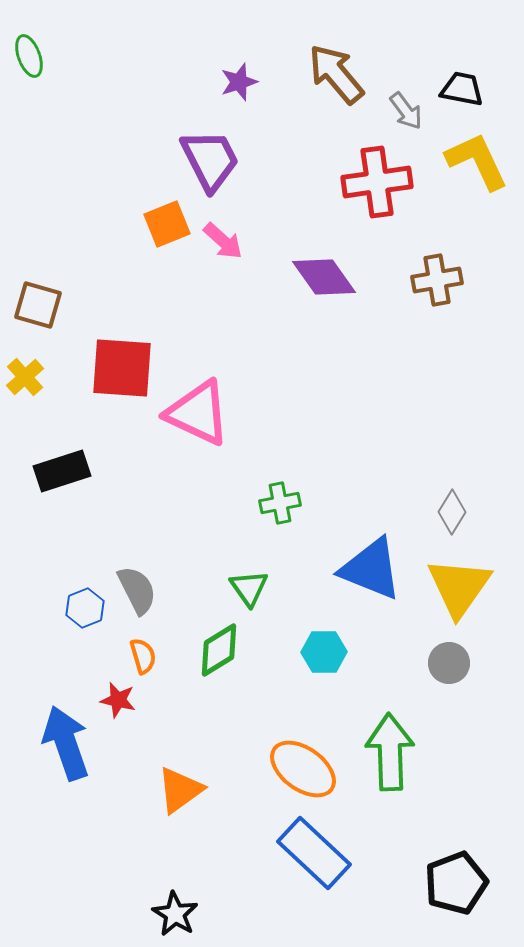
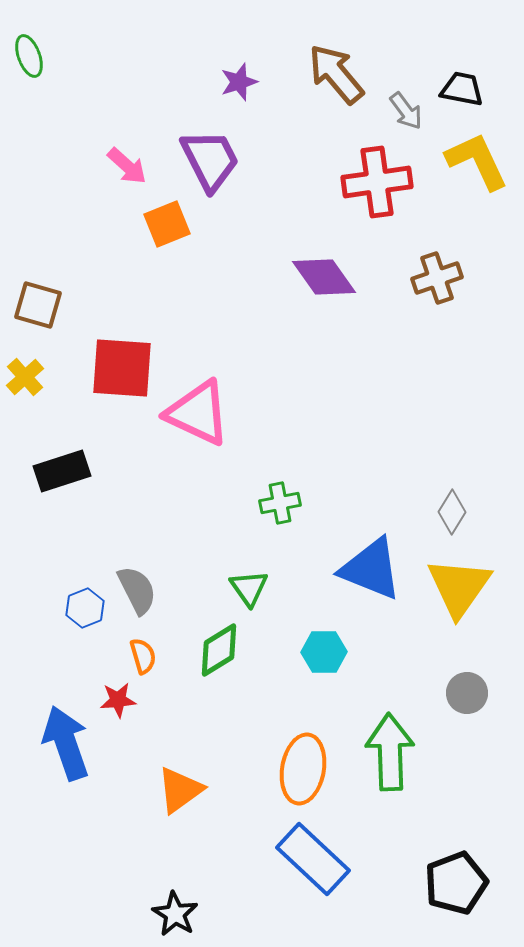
pink arrow: moved 96 px left, 75 px up
brown cross: moved 2 px up; rotated 9 degrees counterclockwise
gray circle: moved 18 px right, 30 px down
red star: rotated 18 degrees counterclockwise
orange ellipse: rotated 64 degrees clockwise
blue rectangle: moved 1 px left, 6 px down
